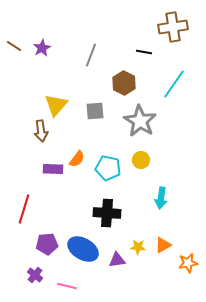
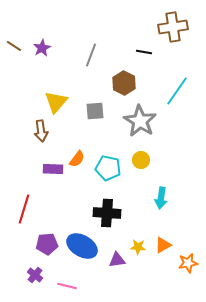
cyan line: moved 3 px right, 7 px down
yellow triangle: moved 3 px up
blue ellipse: moved 1 px left, 3 px up
